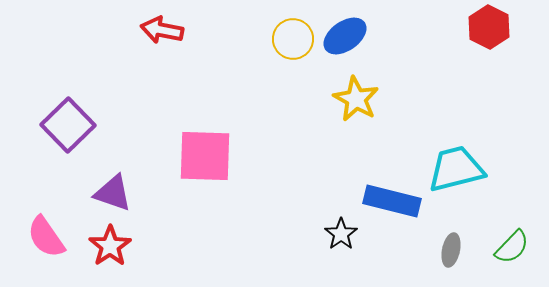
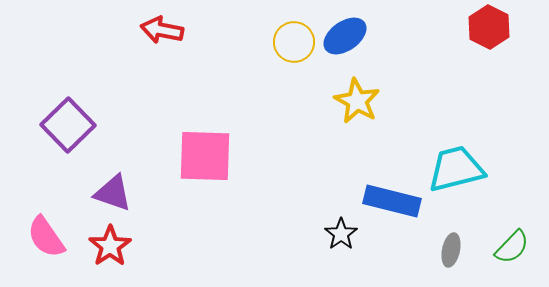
yellow circle: moved 1 px right, 3 px down
yellow star: moved 1 px right, 2 px down
